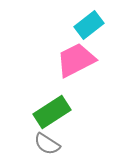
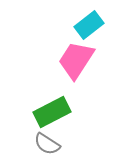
pink trapezoid: rotated 30 degrees counterclockwise
green rectangle: rotated 6 degrees clockwise
